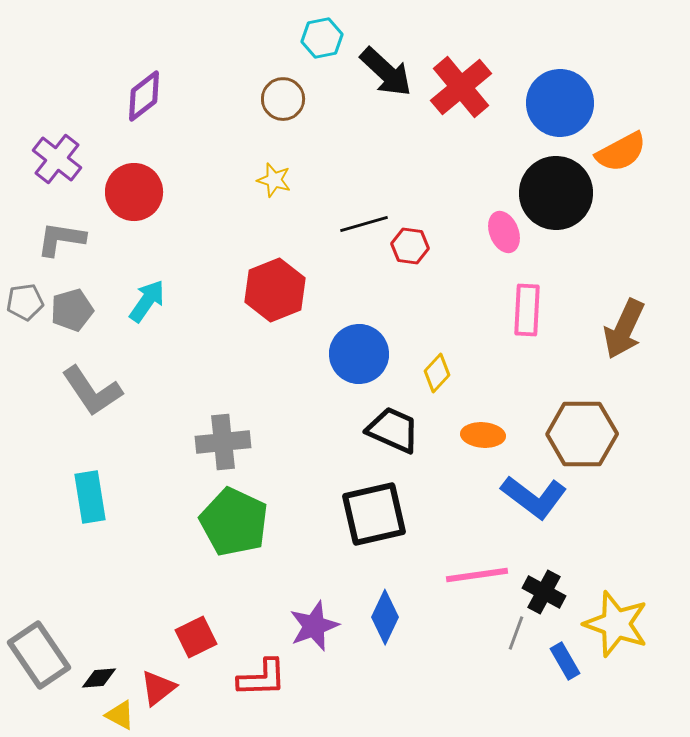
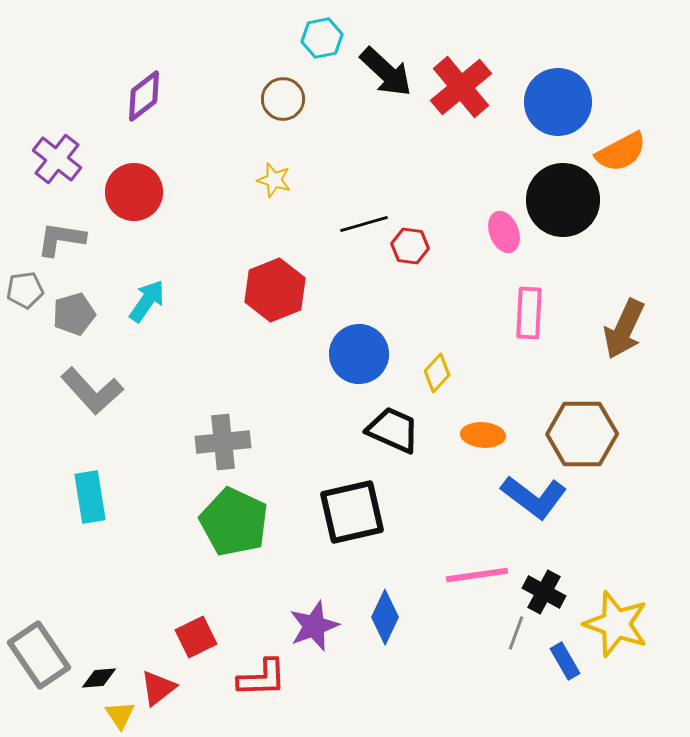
blue circle at (560, 103): moved 2 px left, 1 px up
black circle at (556, 193): moved 7 px right, 7 px down
gray pentagon at (25, 302): moved 12 px up
gray pentagon at (72, 310): moved 2 px right, 4 px down
pink rectangle at (527, 310): moved 2 px right, 3 px down
gray L-shape at (92, 391): rotated 8 degrees counterclockwise
black square at (374, 514): moved 22 px left, 2 px up
yellow triangle at (120, 715): rotated 28 degrees clockwise
